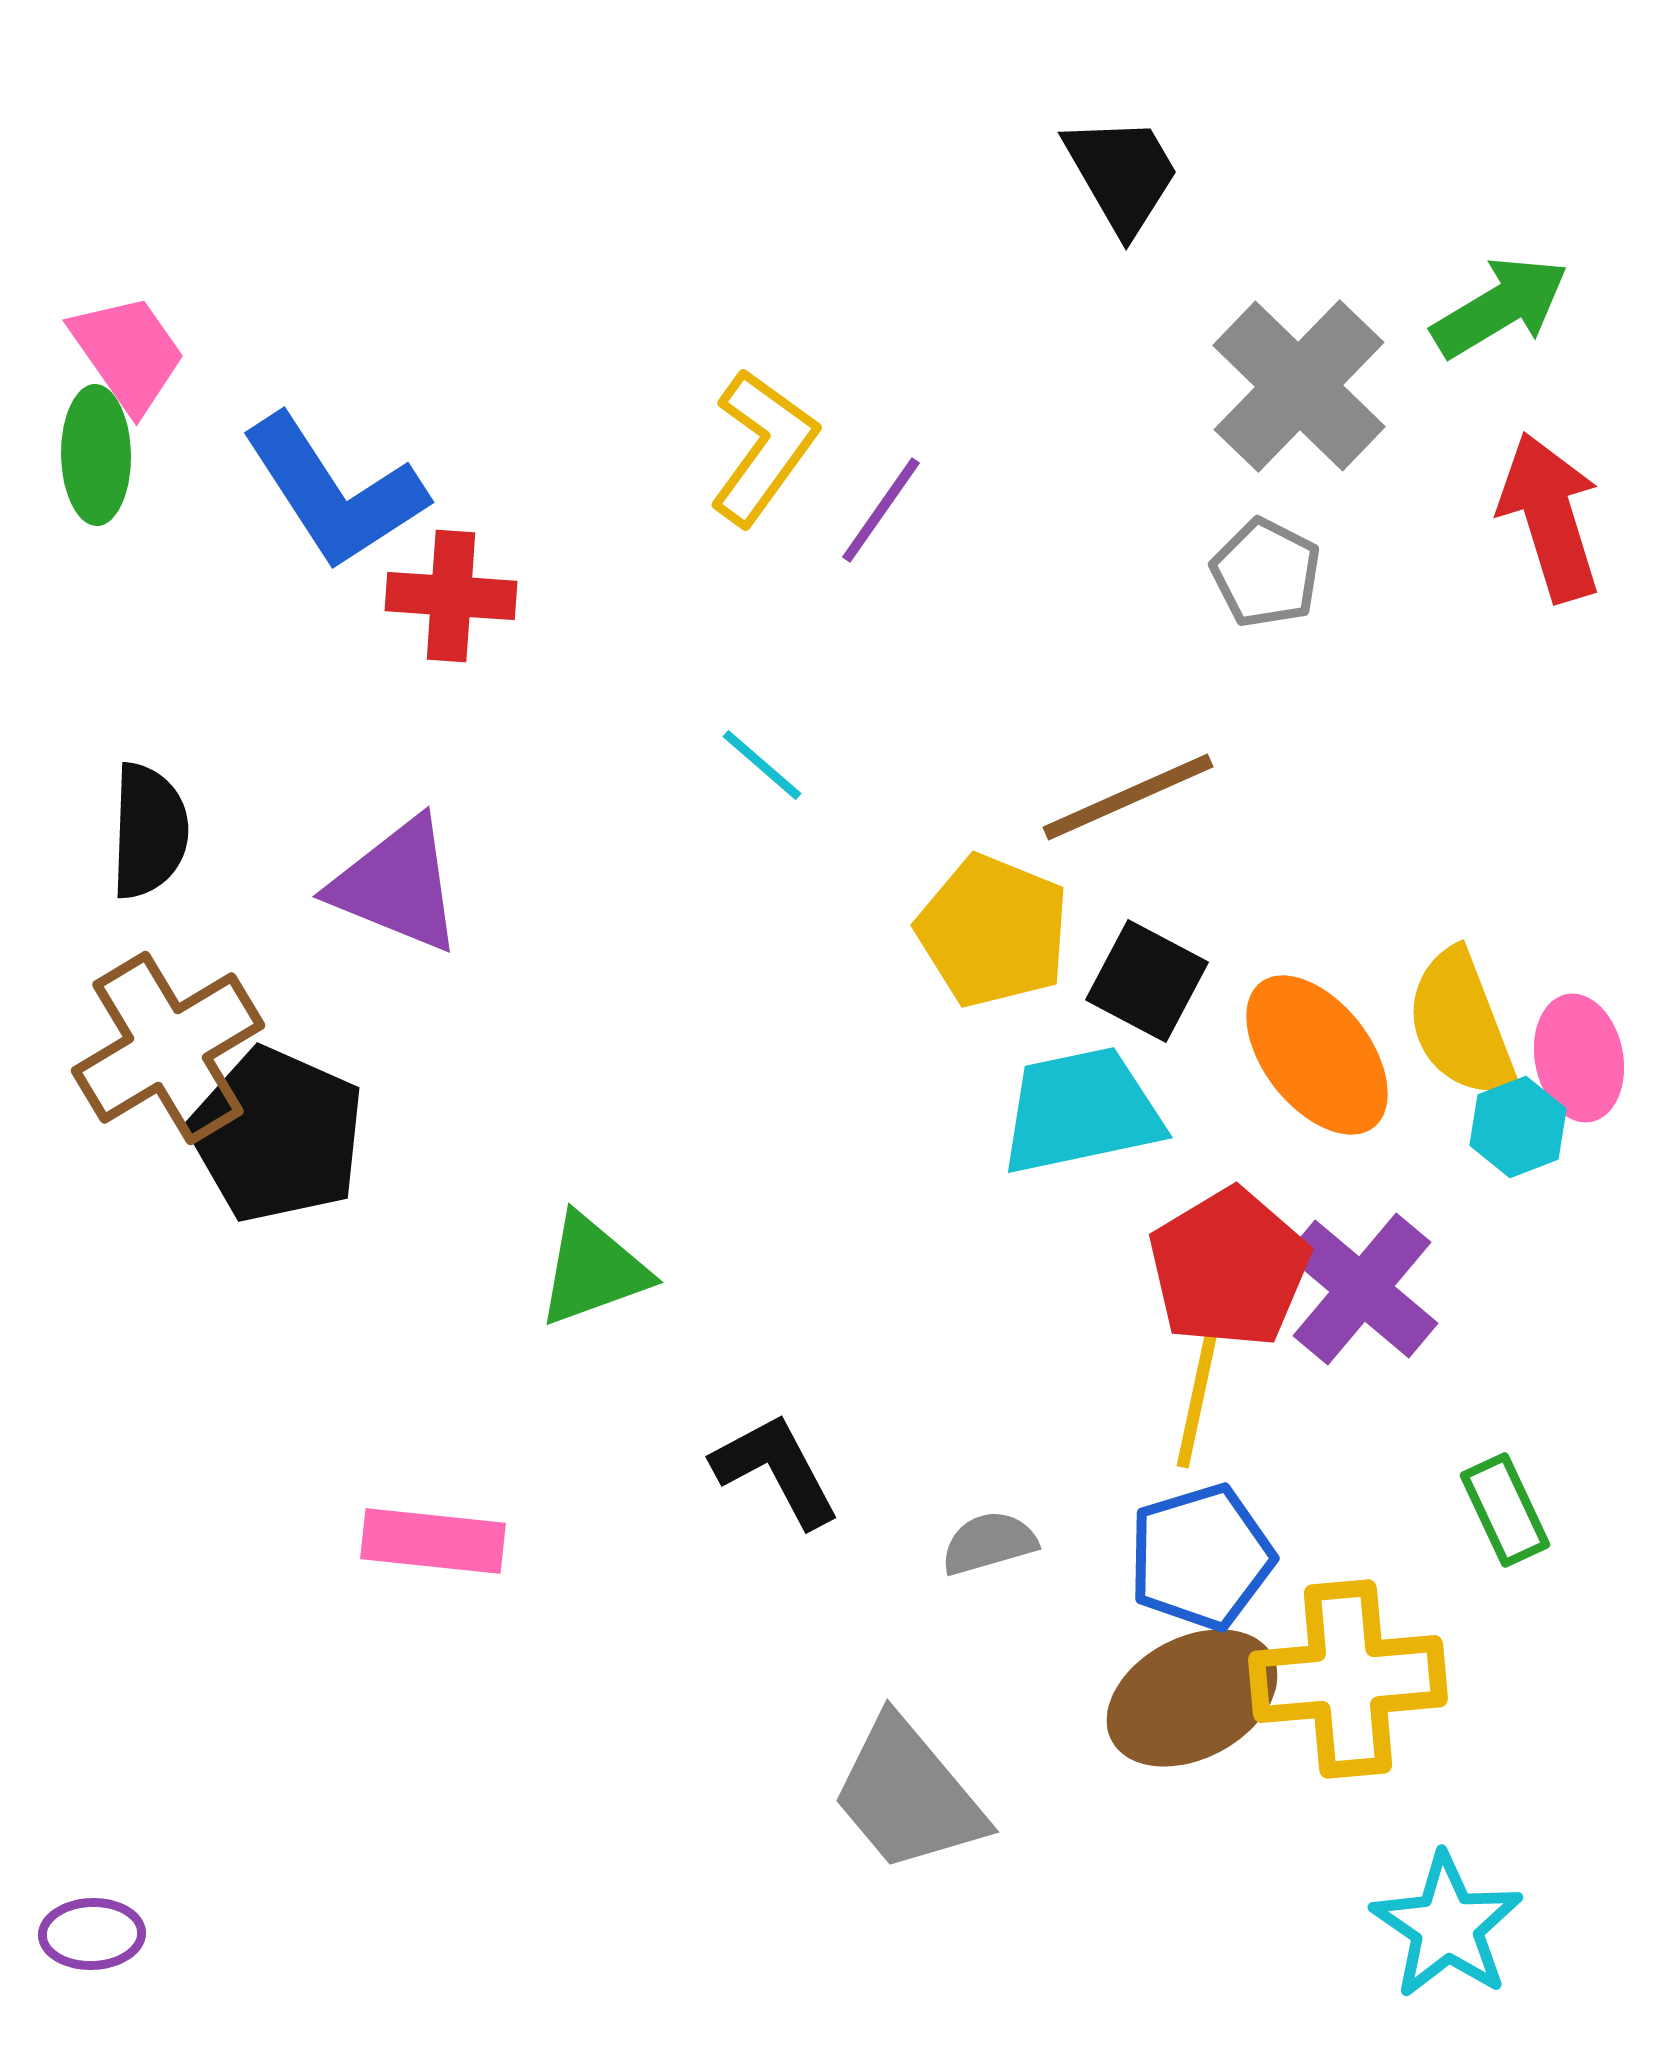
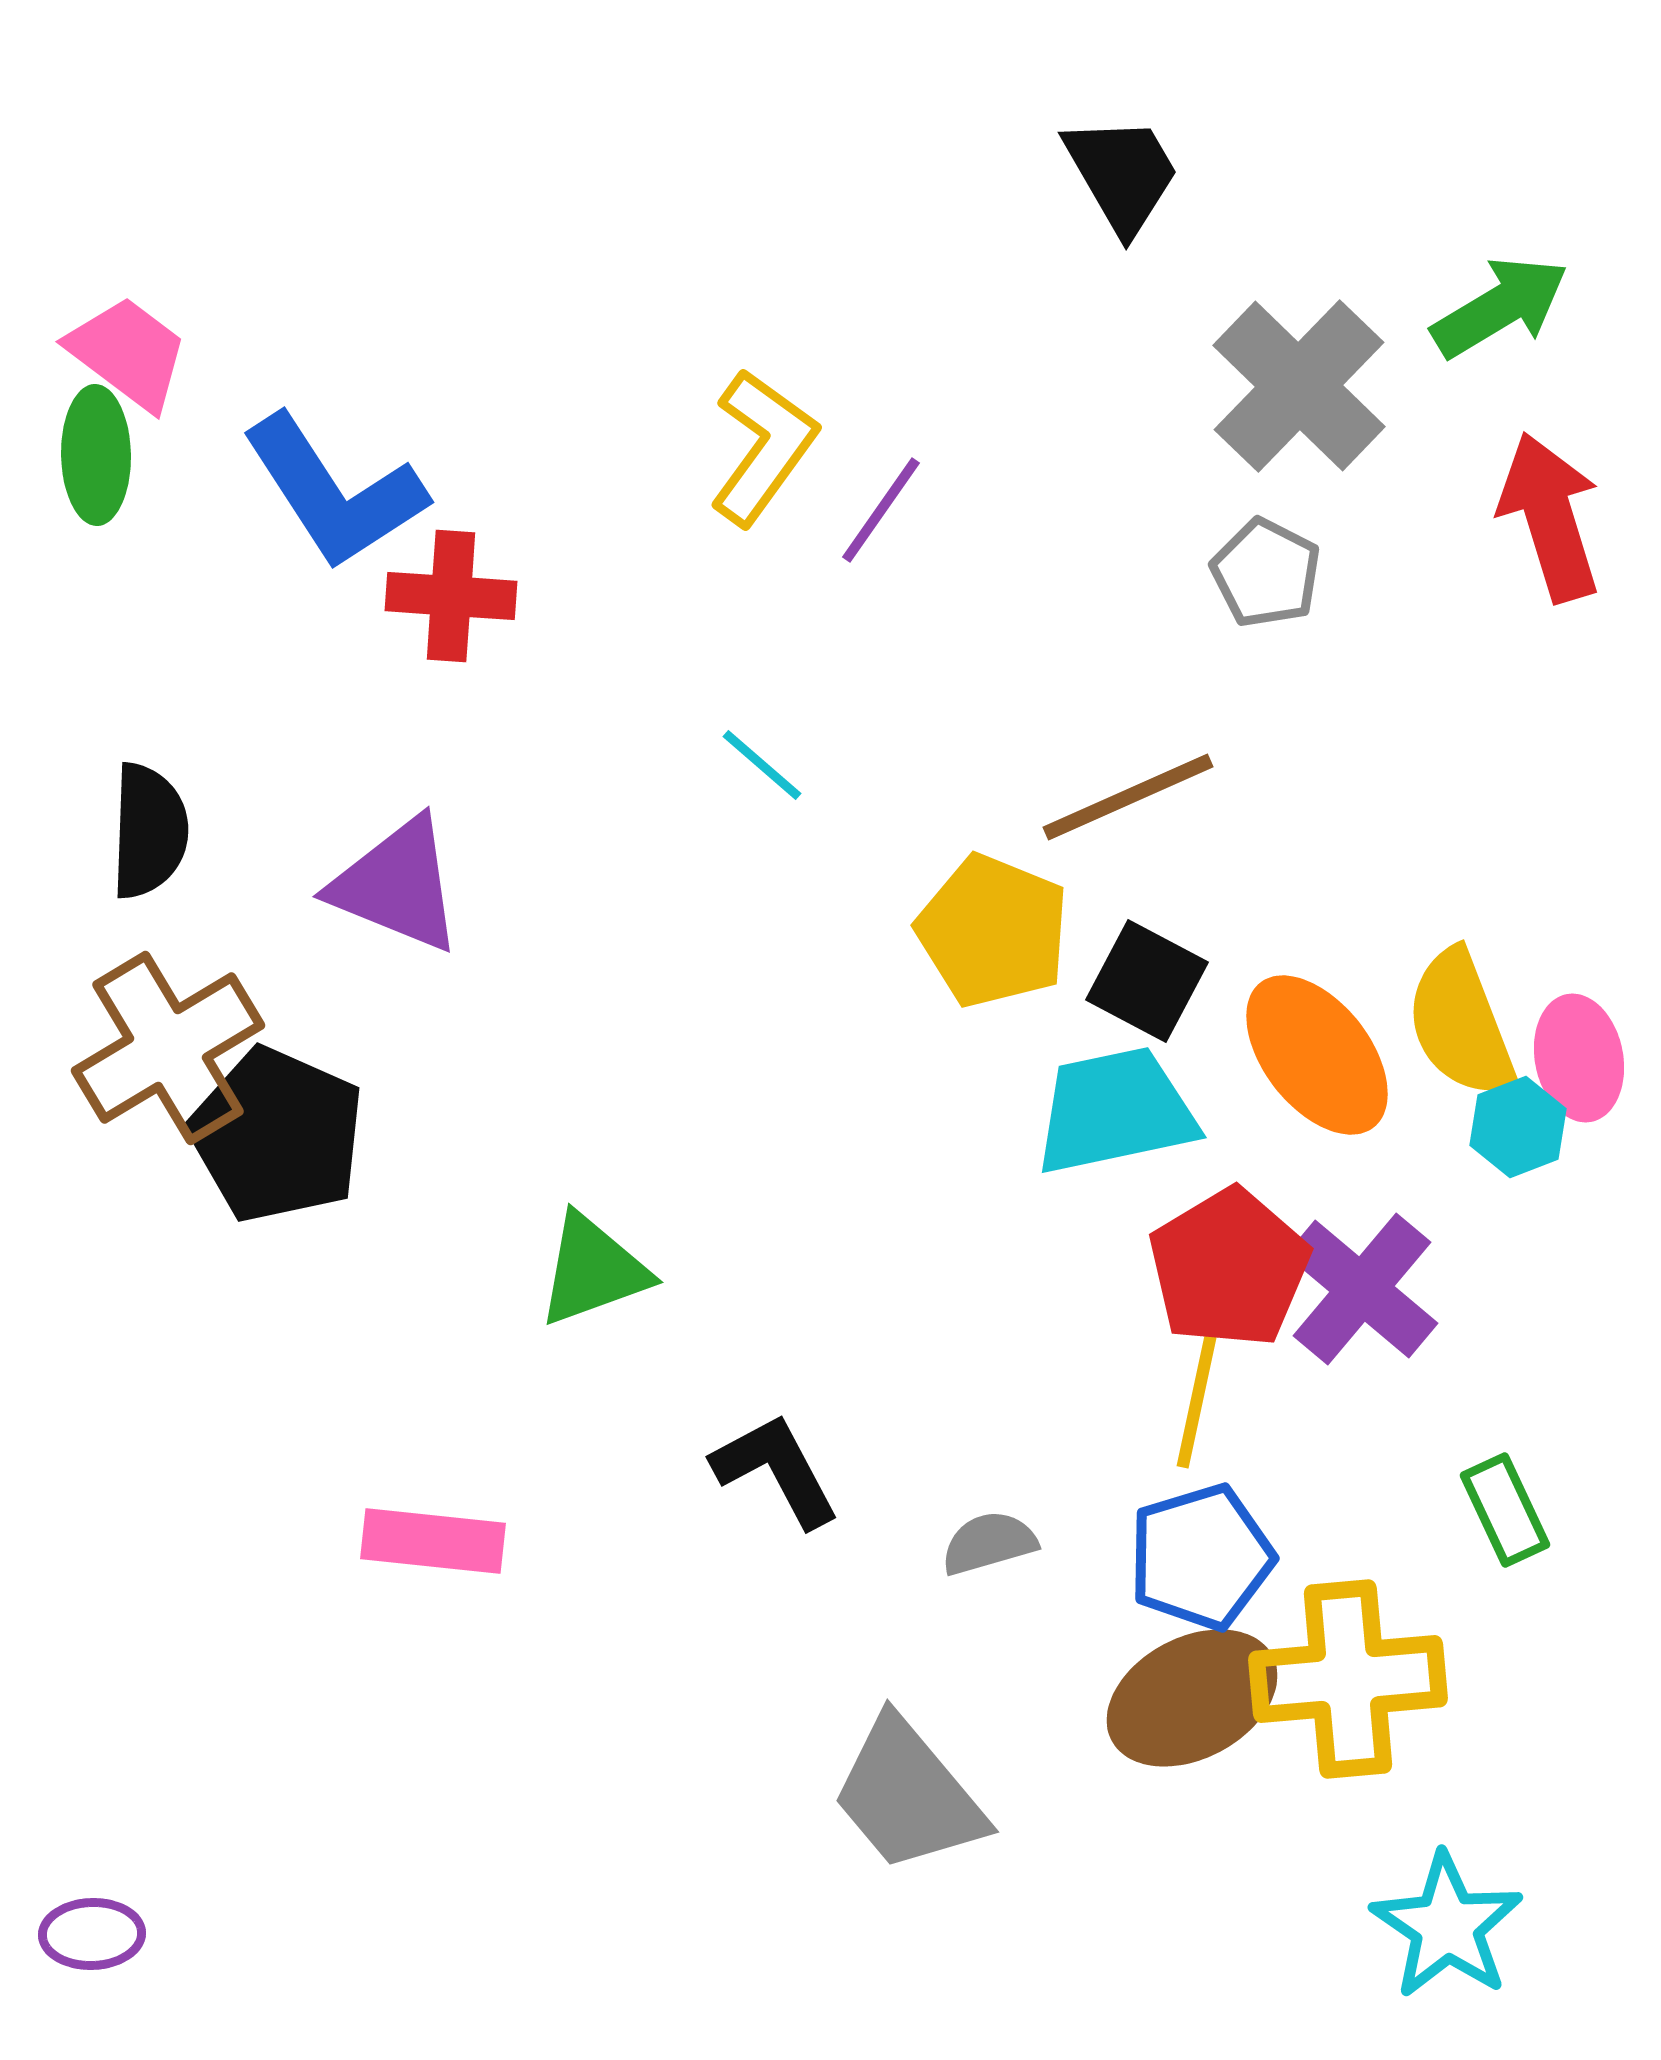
pink trapezoid: rotated 18 degrees counterclockwise
cyan trapezoid: moved 34 px right
